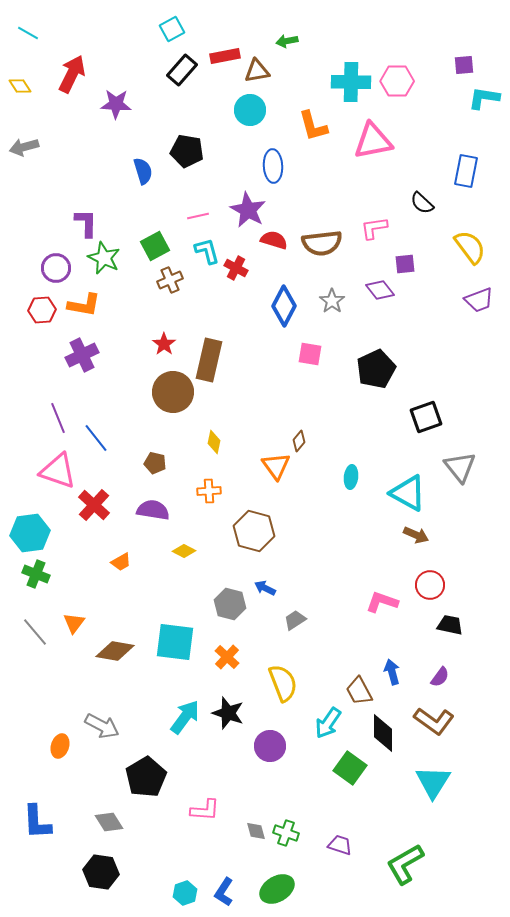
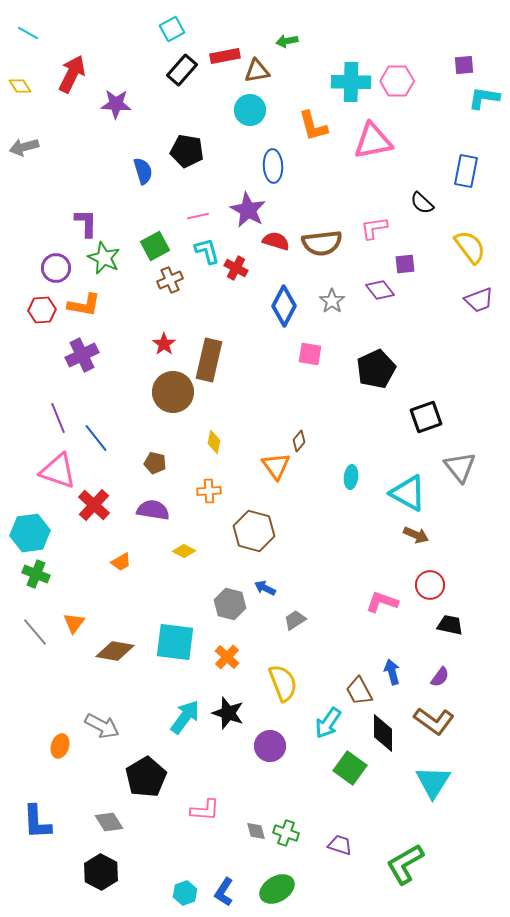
red semicircle at (274, 240): moved 2 px right, 1 px down
black hexagon at (101, 872): rotated 20 degrees clockwise
